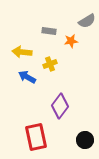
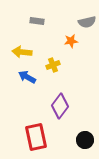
gray semicircle: moved 1 px down; rotated 18 degrees clockwise
gray rectangle: moved 12 px left, 10 px up
yellow cross: moved 3 px right, 1 px down
